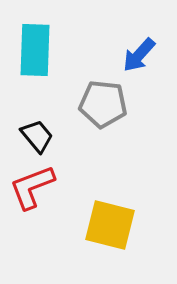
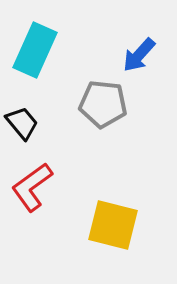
cyan rectangle: rotated 22 degrees clockwise
black trapezoid: moved 15 px left, 13 px up
red L-shape: rotated 15 degrees counterclockwise
yellow square: moved 3 px right
